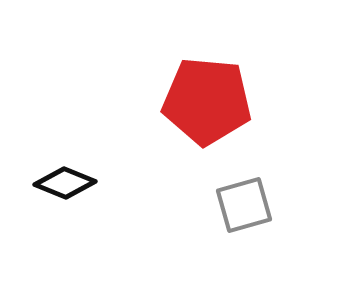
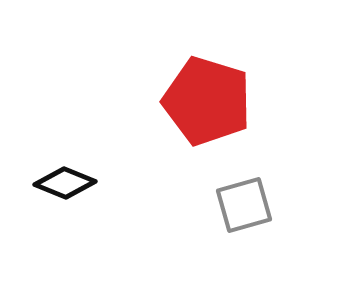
red pentagon: rotated 12 degrees clockwise
